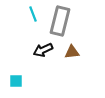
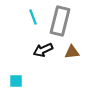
cyan line: moved 3 px down
